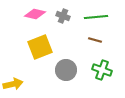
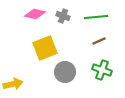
brown line: moved 4 px right, 1 px down; rotated 40 degrees counterclockwise
yellow square: moved 5 px right, 1 px down
gray circle: moved 1 px left, 2 px down
